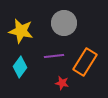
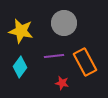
orange rectangle: rotated 60 degrees counterclockwise
